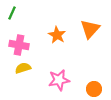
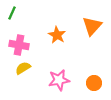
orange triangle: moved 2 px right, 3 px up
yellow semicircle: rotated 14 degrees counterclockwise
orange circle: moved 6 px up
